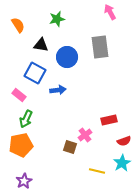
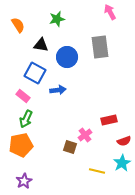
pink rectangle: moved 4 px right, 1 px down
